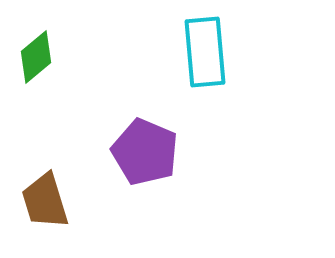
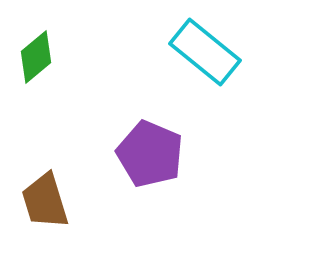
cyan rectangle: rotated 46 degrees counterclockwise
purple pentagon: moved 5 px right, 2 px down
